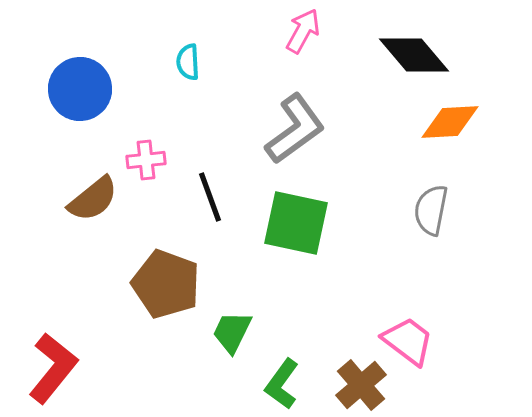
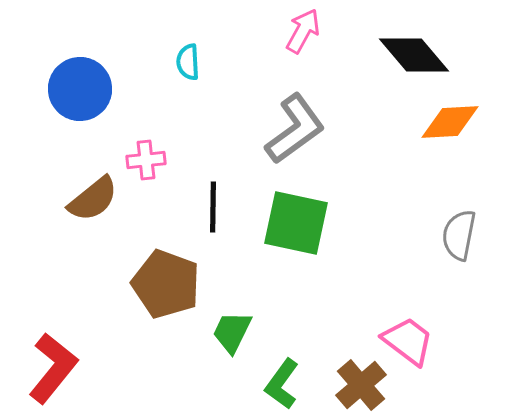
black line: moved 3 px right, 10 px down; rotated 21 degrees clockwise
gray semicircle: moved 28 px right, 25 px down
